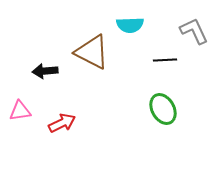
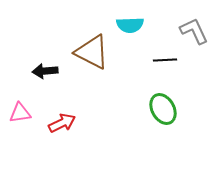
pink triangle: moved 2 px down
